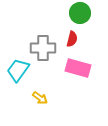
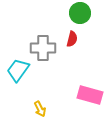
pink rectangle: moved 12 px right, 27 px down
yellow arrow: moved 11 px down; rotated 28 degrees clockwise
